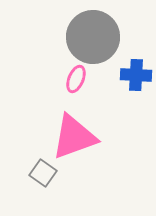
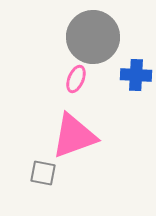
pink triangle: moved 1 px up
gray square: rotated 24 degrees counterclockwise
